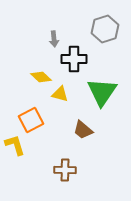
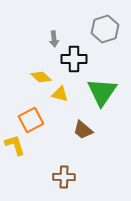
brown cross: moved 1 px left, 7 px down
